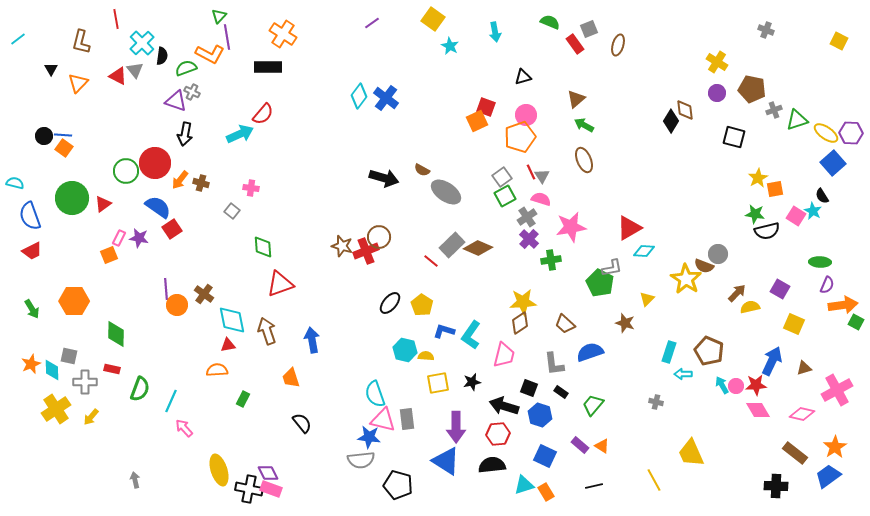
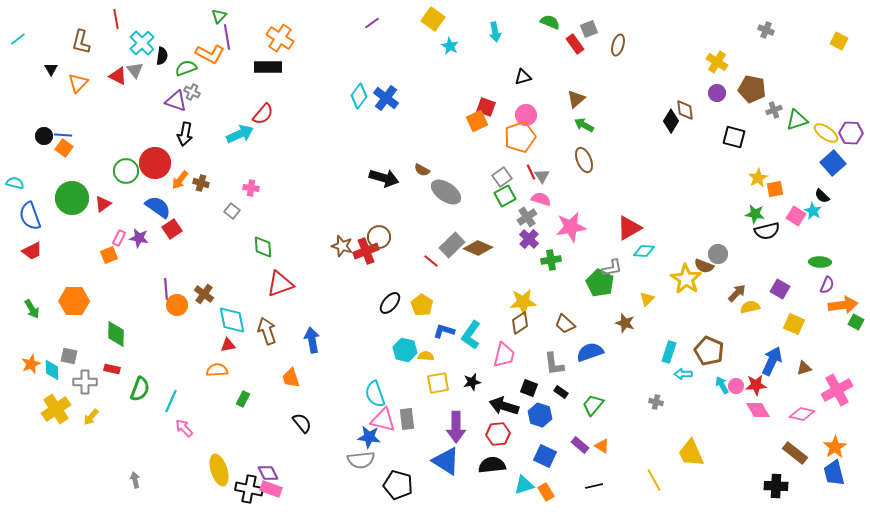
orange cross at (283, 34): moved 3 px left, 4 px down
black semicircle at (822, 196): rotated 14 degrees counterclockwise
blue trapezoid at (828, 476): moved 6 px right, 3 px up; rotated 68 degrees counterclockwise
